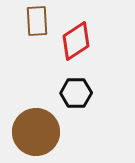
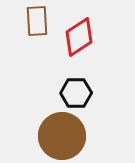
red diamond: moved 3 px right, 4 px up
brown circle: moved 26 px right, 4 px down
